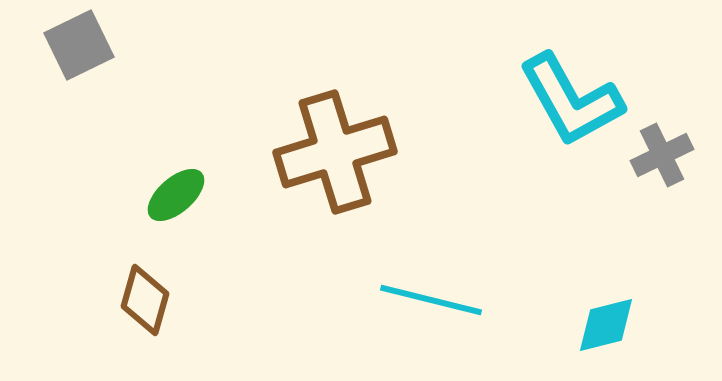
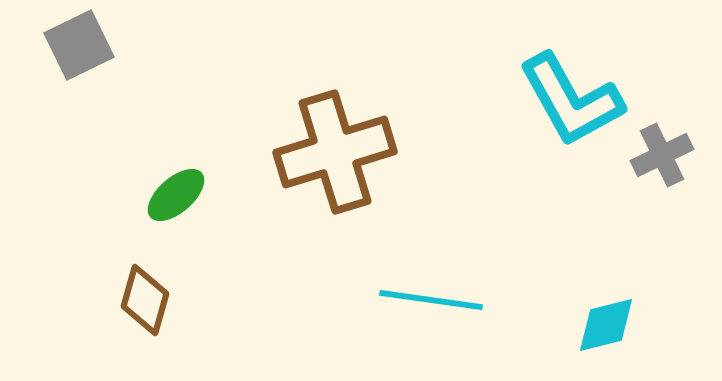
cyan line: rotated 6 degrees counterclockwise
